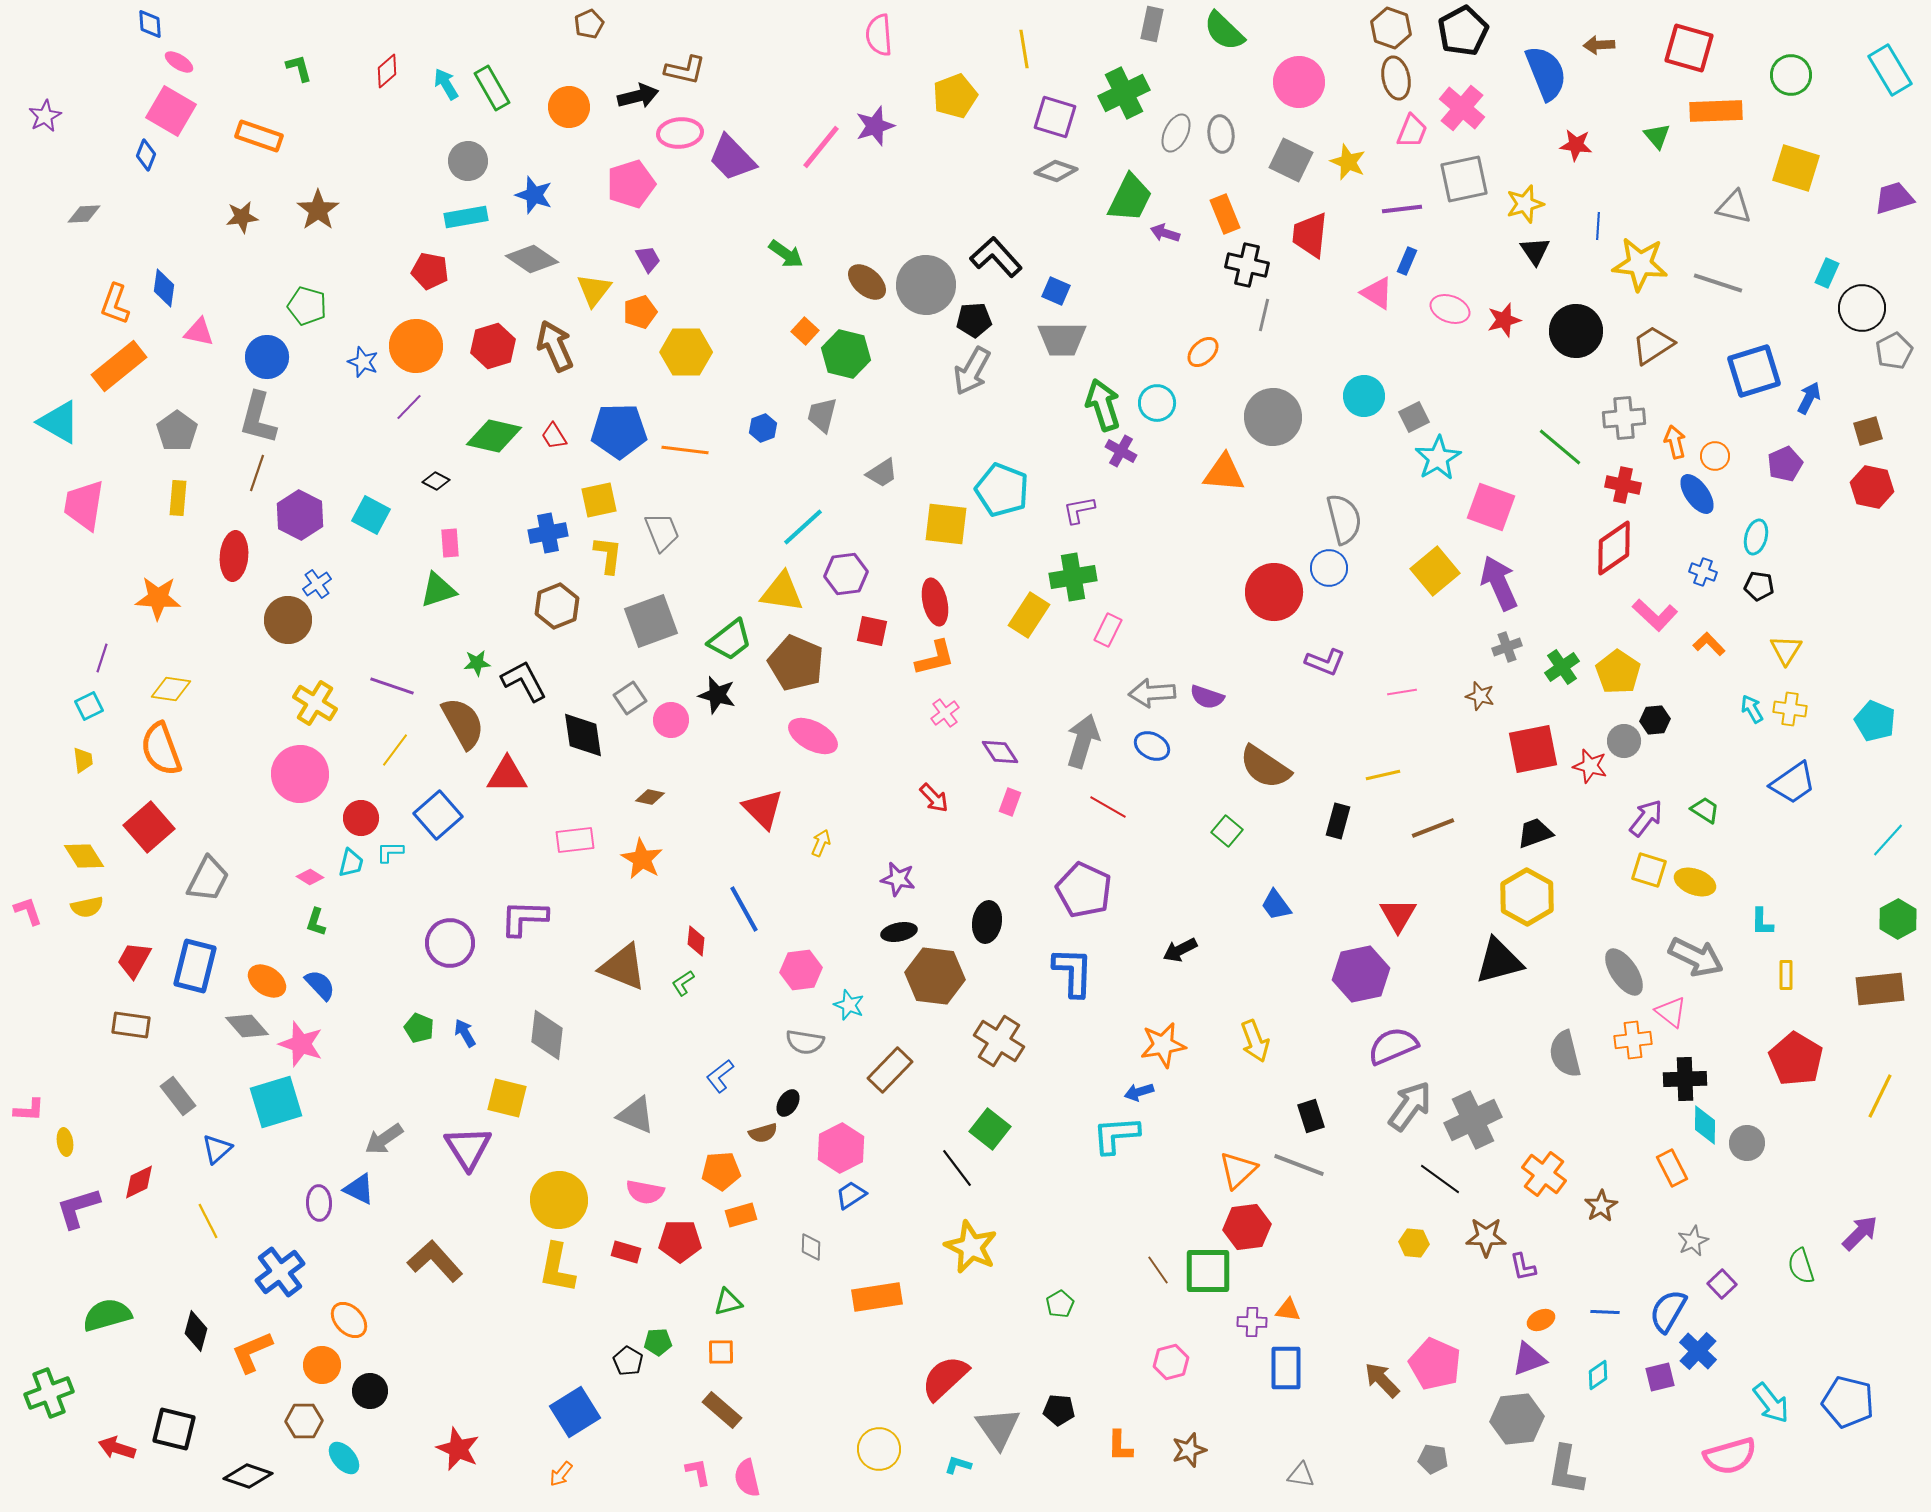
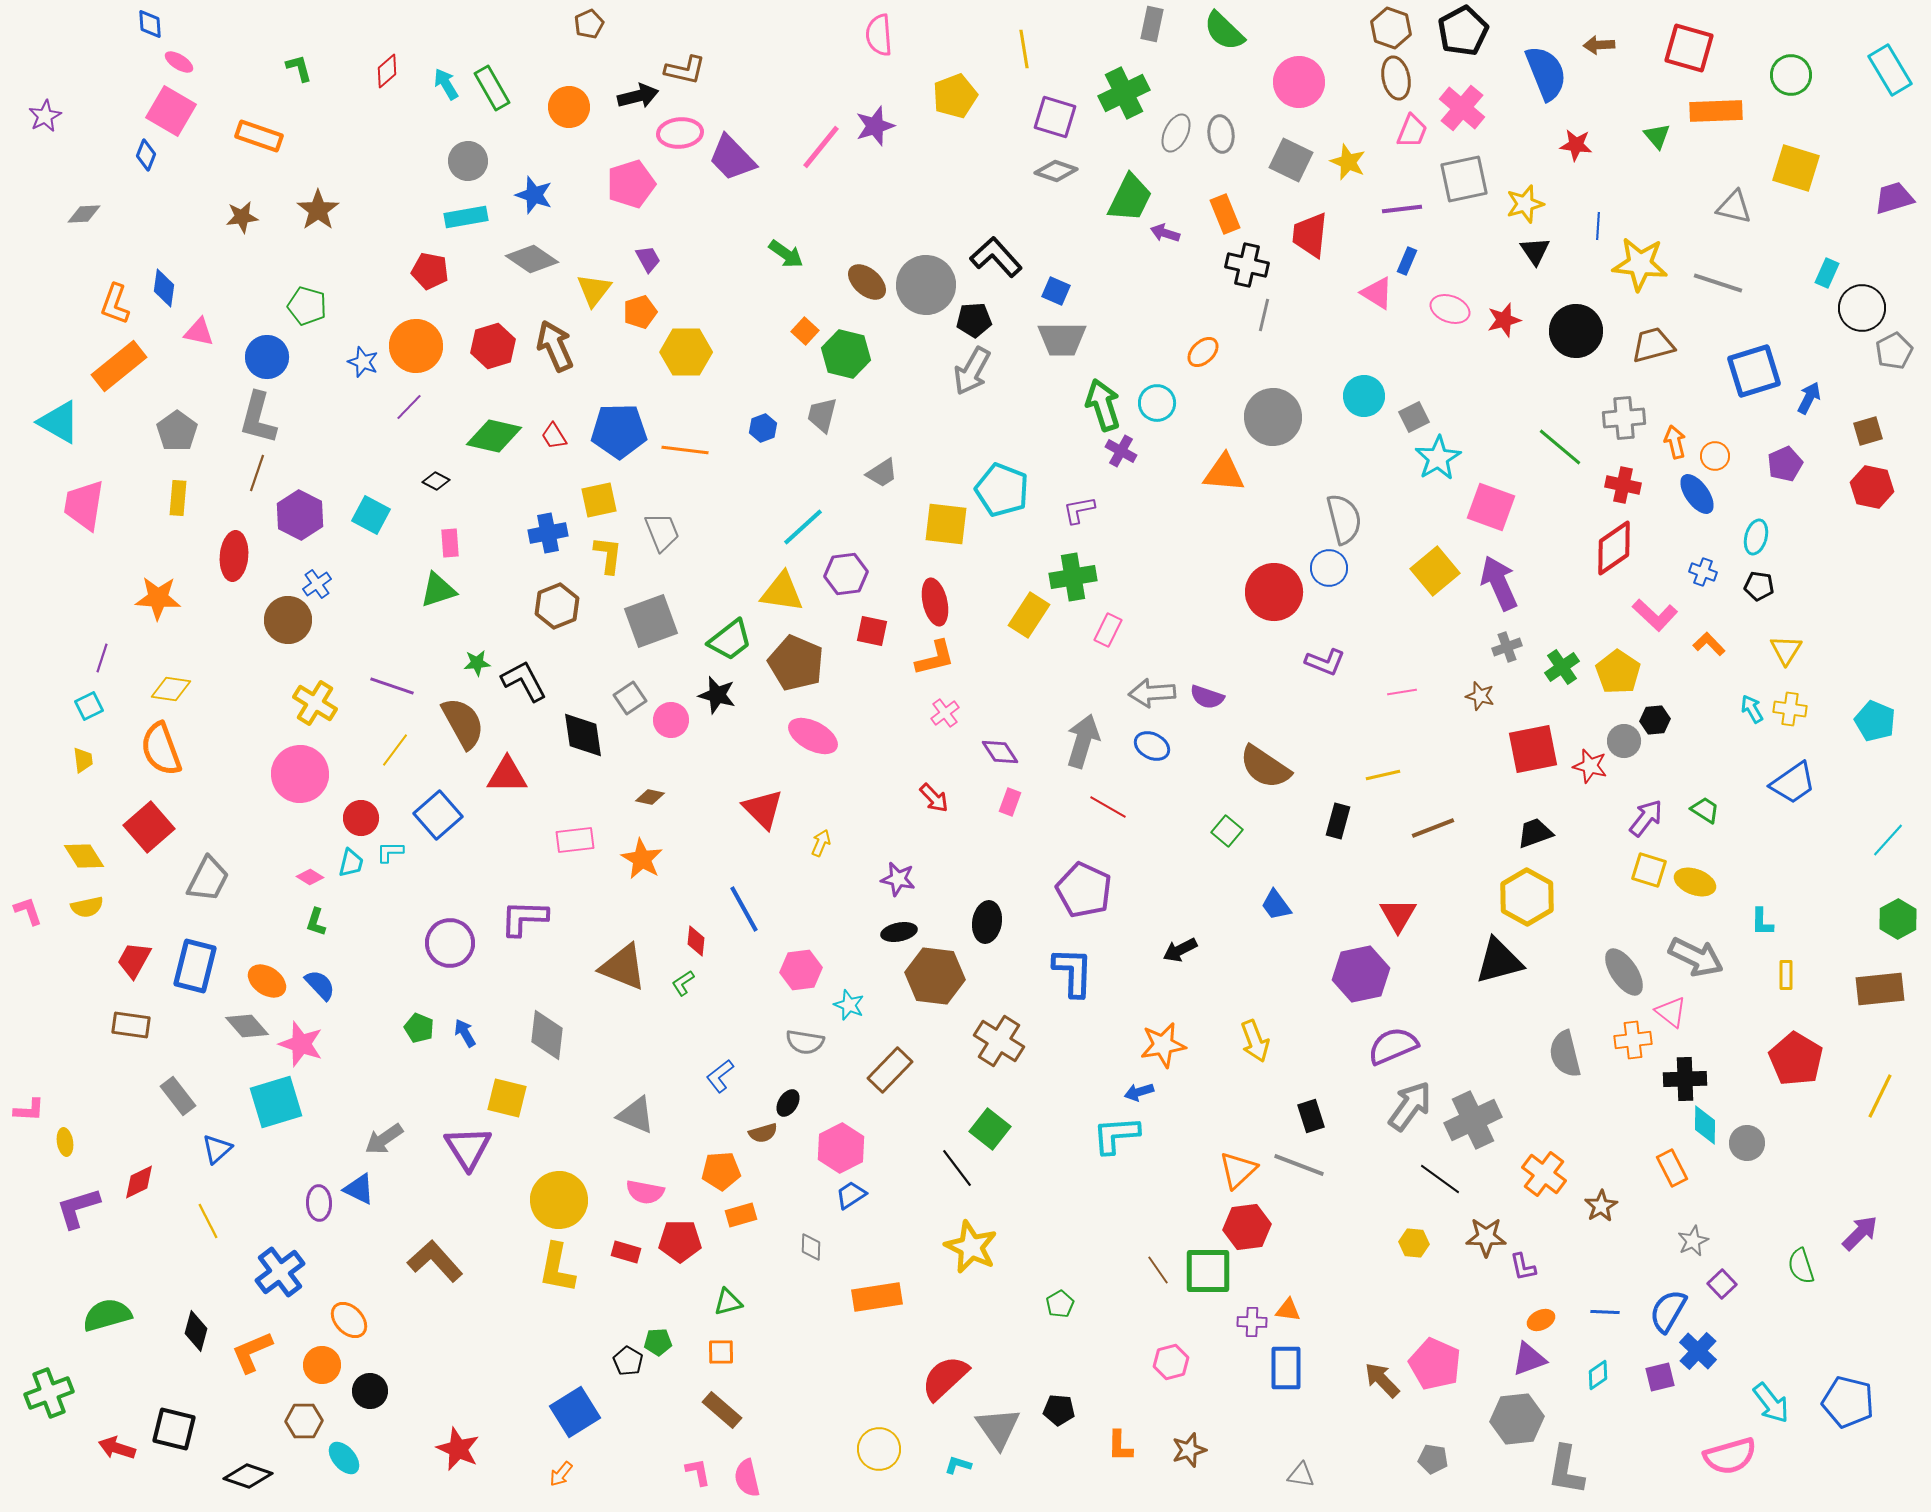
brown trapezoid at (1653, 345): rotated 18 degrees clockwise
